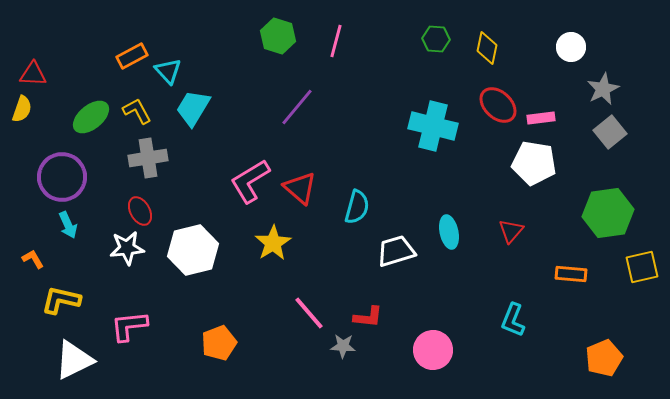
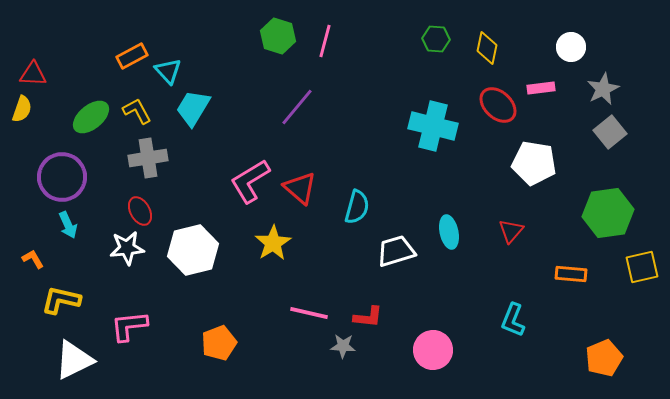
pink line at (336, 41): moved 11 px left
pink rectangle at (541, 118): moved 30 px up
pink line at (309, 313): rotated 36 degrees counterclockwise
